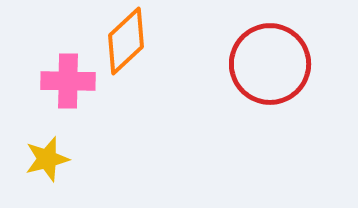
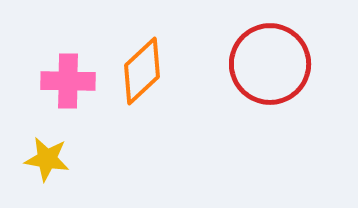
orange diamond: moved 16 px right, 30 px down
yellow star: rotated 24 degrees clockwise
